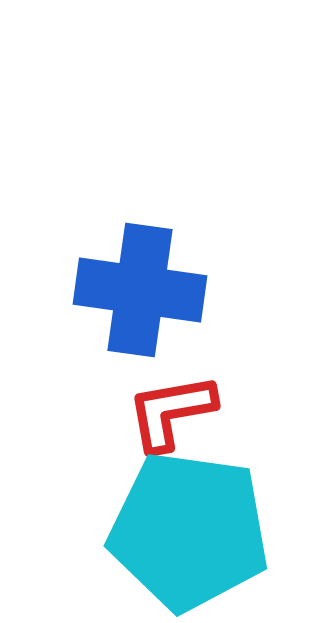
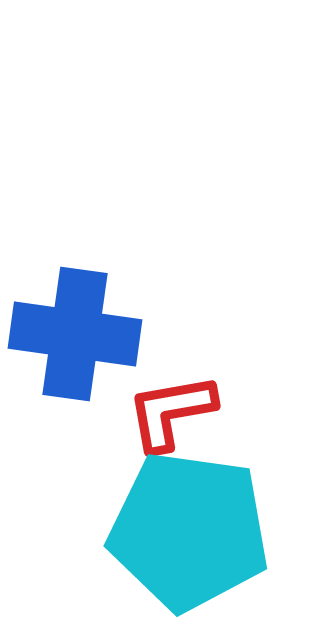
blue cross: moved 65 px left, 44 px down
